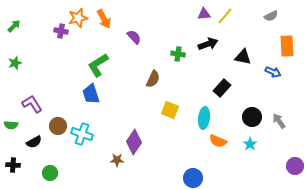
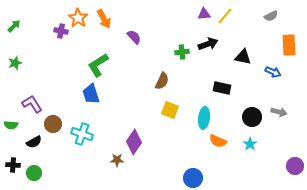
orange star: rotated 24 degrees counterclockwise
orange rectangle: moved 2 px right, 1 px up
green cross: moved 4 px right, 2 px up; rotated 16 degrees counterclockwise
brown semicircle: moved 9 px right, 2 px down
black rectangle: rotated 60 degrees clockwise
gray arrow: moved 9 px up; rotated 140 degrees clockwise
brown circle: moved 5 px left, 2 px up
green circle: moved 16 px left
